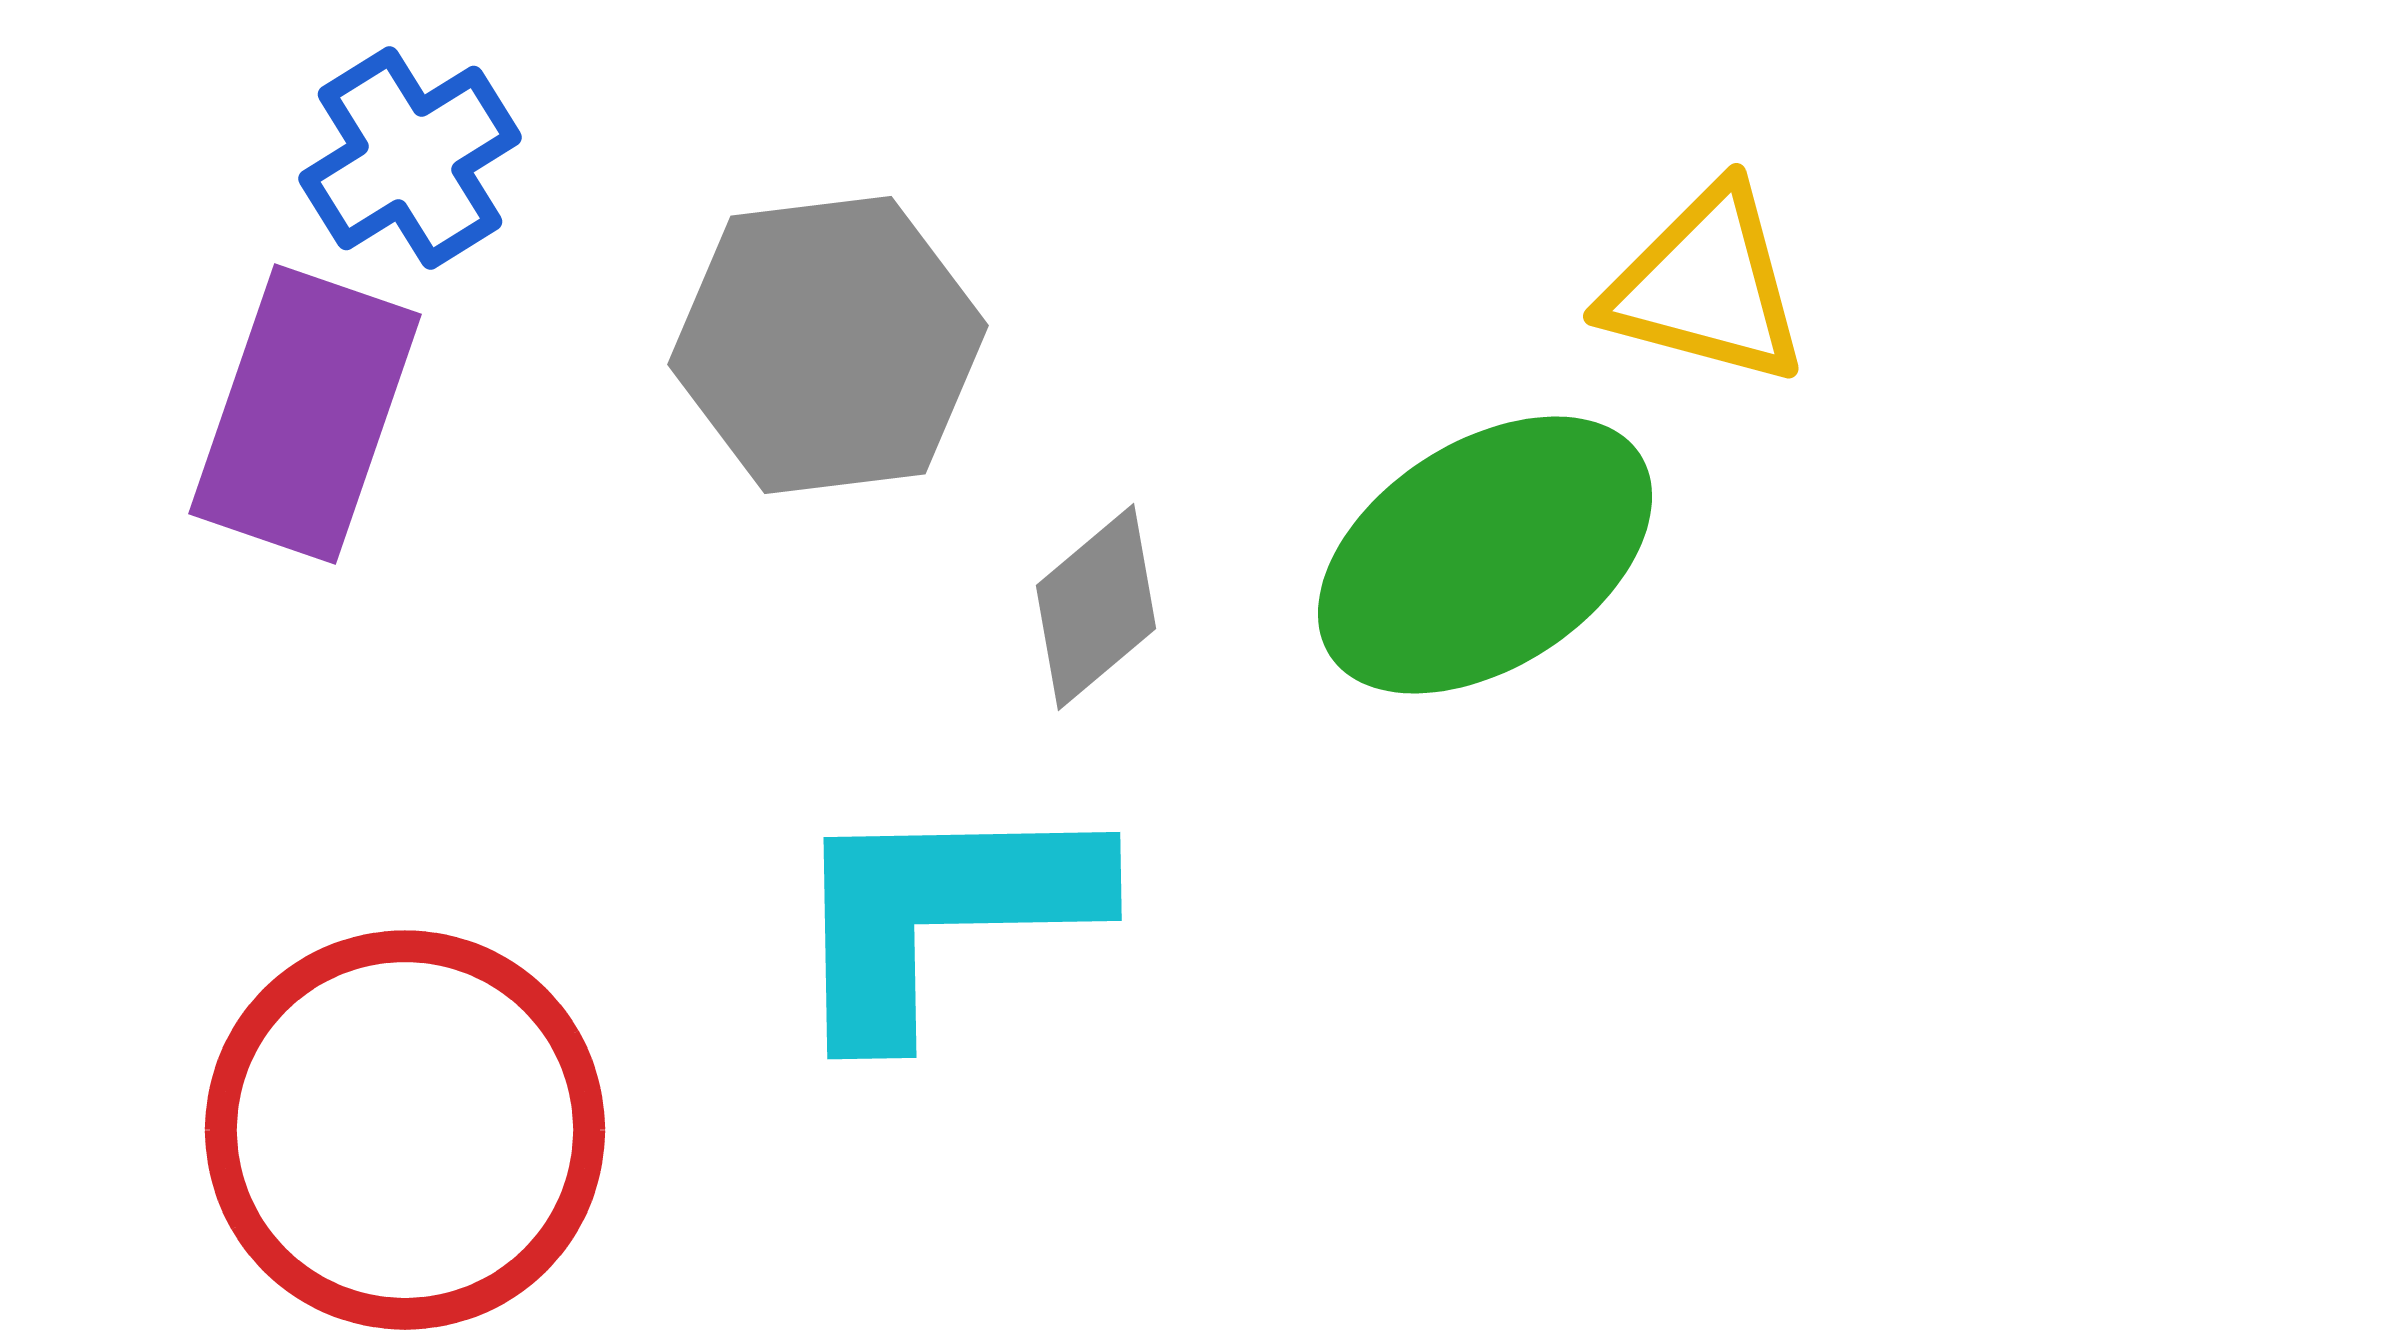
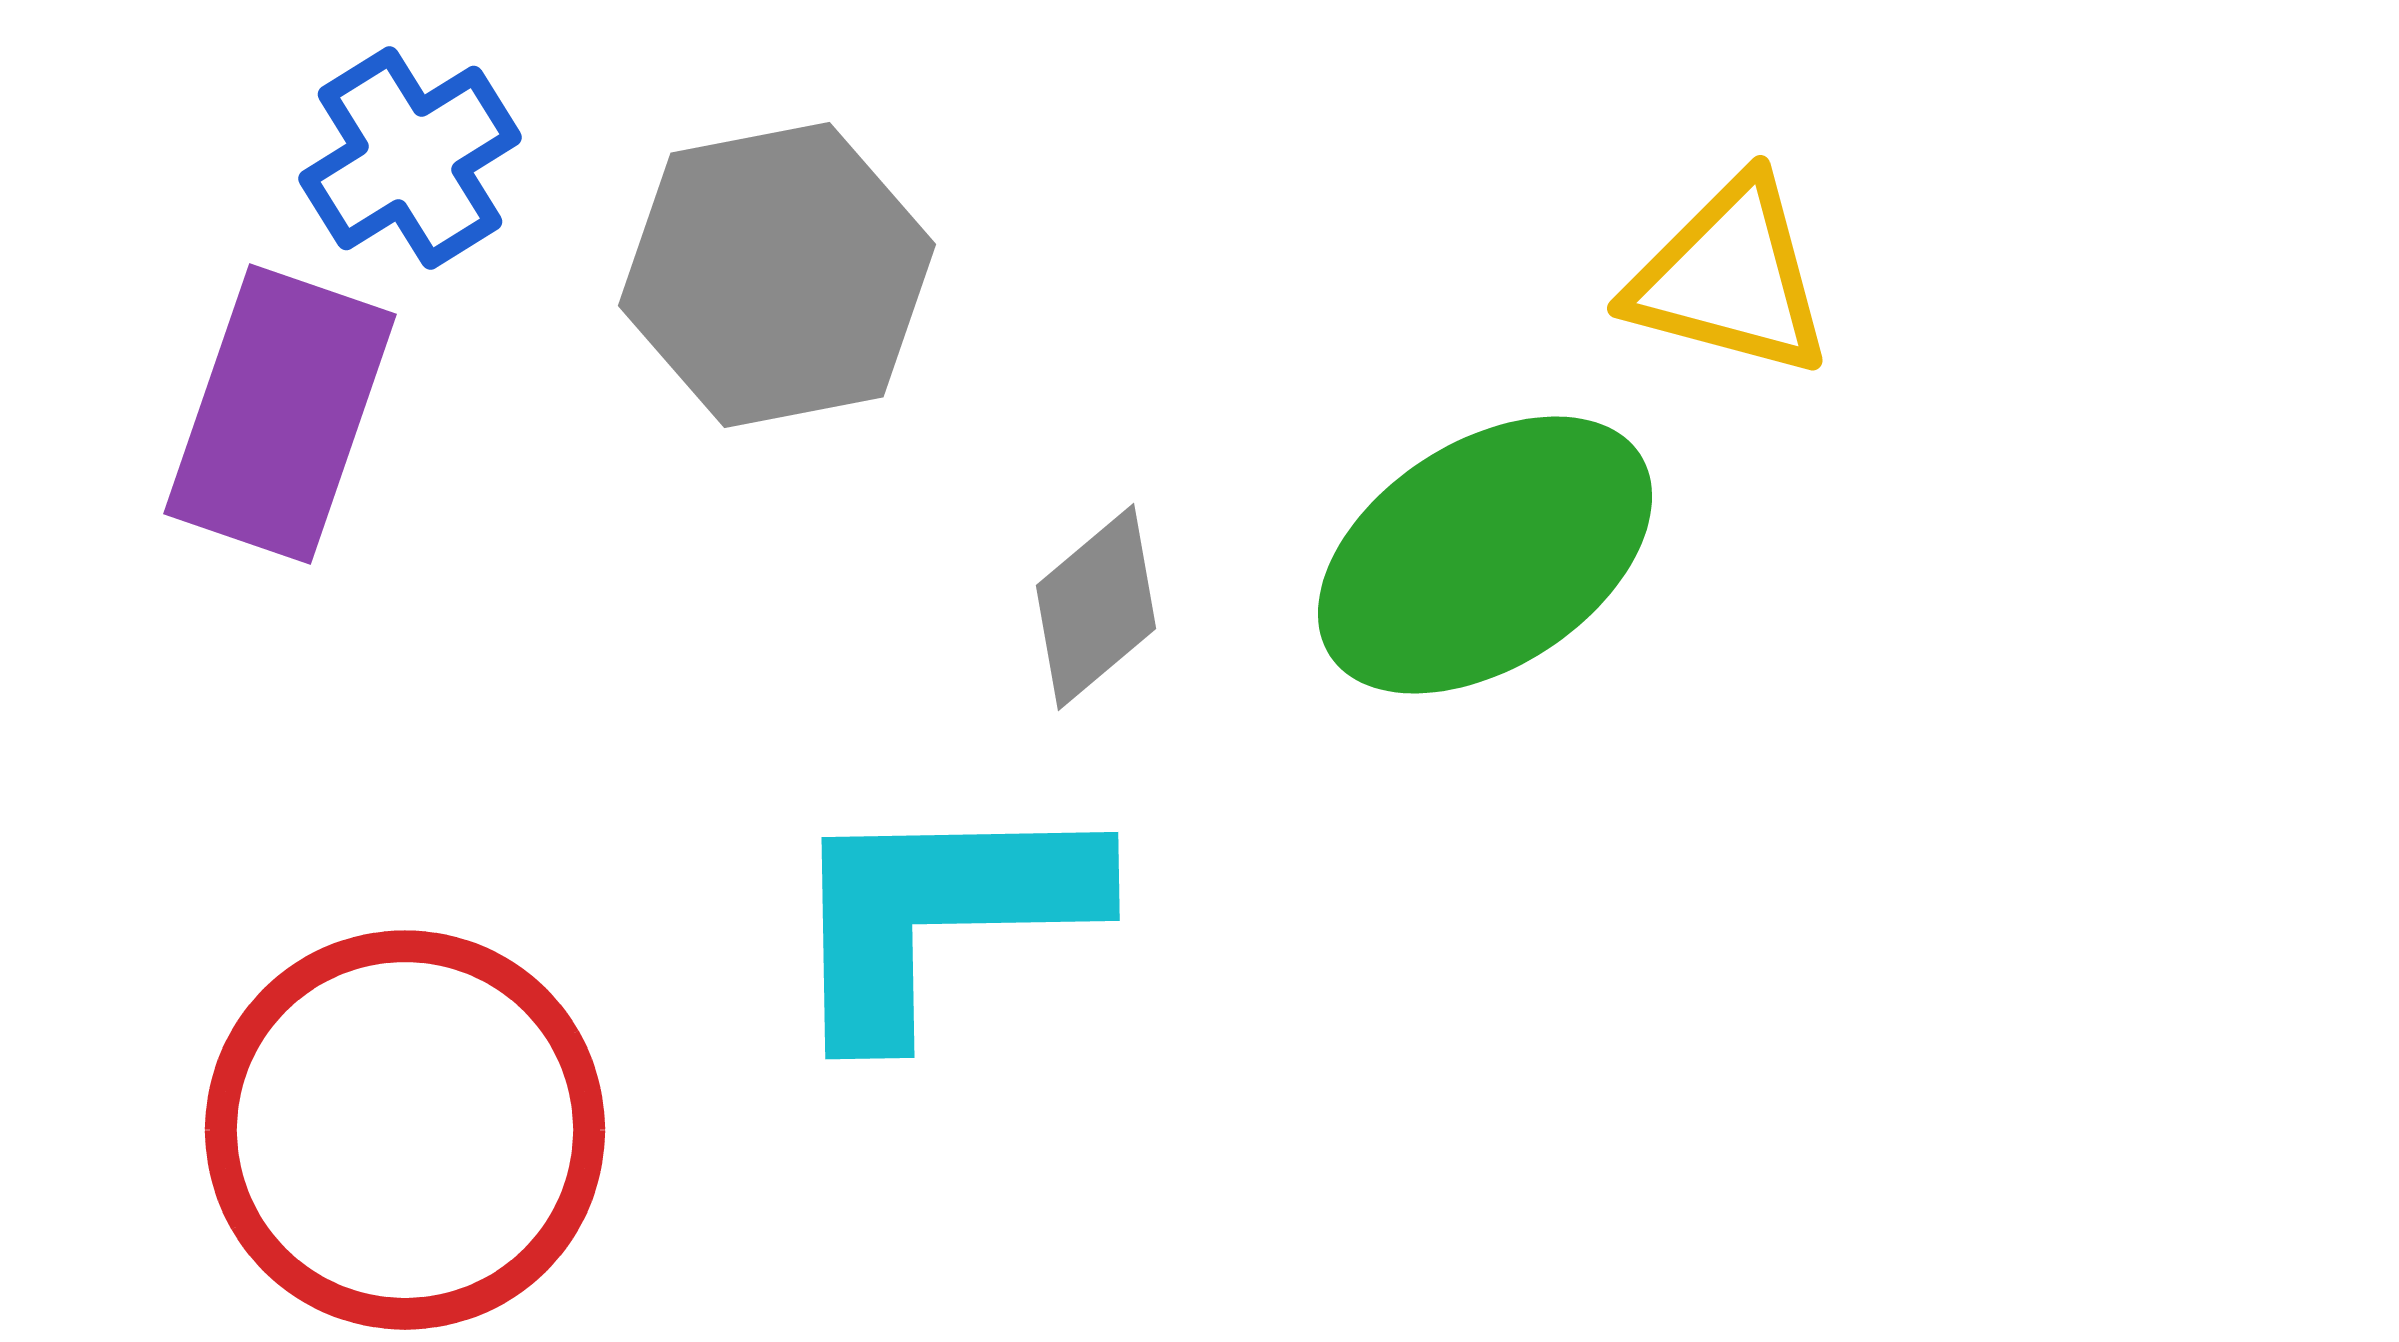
yellow triangle: moved 24 px right, 8 px up
gray hexagon: moved 51 px left, 70 px up; rotated 4 degrees counterclockwise
purple rectangle: moved 25 px left
cyan L-shape: moved 2 px left
